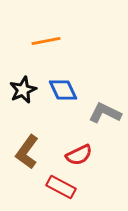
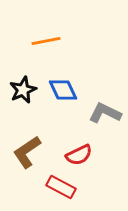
brown L-shape: rotated 20 degrees clockwise
